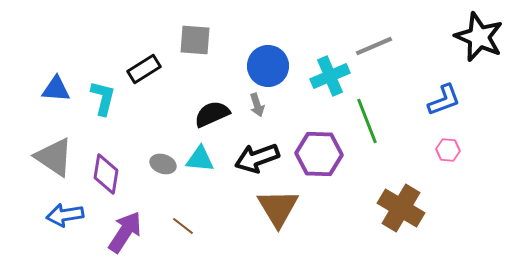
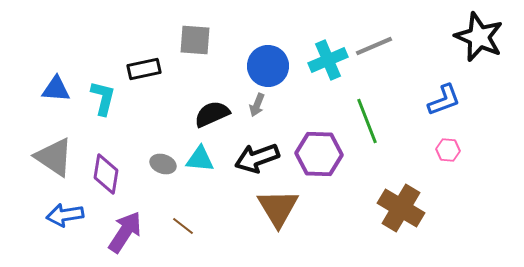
black rectangle: rotated 20 degrees clockwise
cyan cross: moved 2 px left, 16 px up
gray arrow: rotated 40 degrees clockwise
